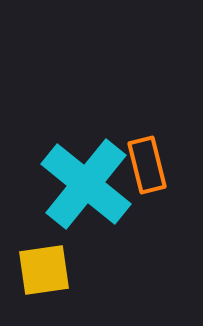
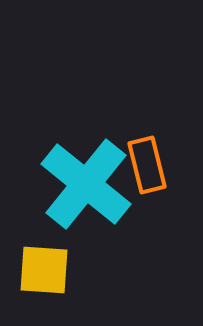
yellow square: rotated 12 degrees clockwise
